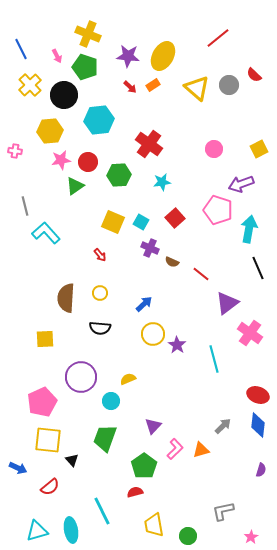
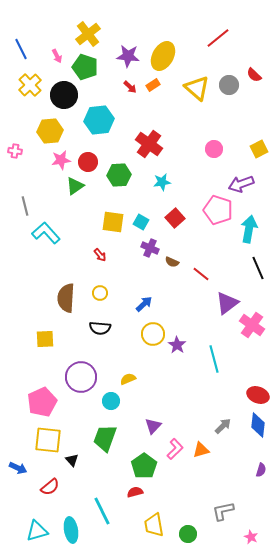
yellow cross at (88, 34): rotated 30 degrees clockwise
yellow square at (113, 222): rotated 15 degrees counterclockwise
pink cross at (250, 333): moved 2 px right, 8 px up
green circle at (188, 536): moved 2 px up
pink star at (251, 537): rotated 16 degrees counterclockwise
